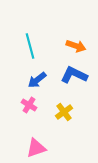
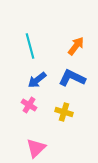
orange arrow: rotated 72 degrees counterclockwise
blue L-shape: moved 2 px left, 3 px down
yellow cross: rotated 36 degrees counterclockwise
pink triangle: rotated 25 degrees counterclockwise
